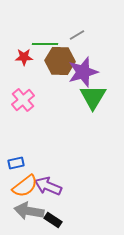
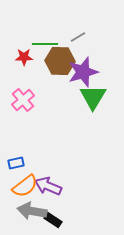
gray line: moved 1 px right, 2 px down
gray arrow: moved 3 px right
